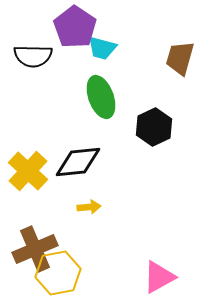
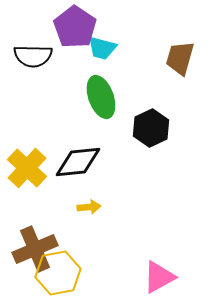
black hexagon: moved 3 px left, 1 px down
yellow cross: moved 1 px left, 3 px up
